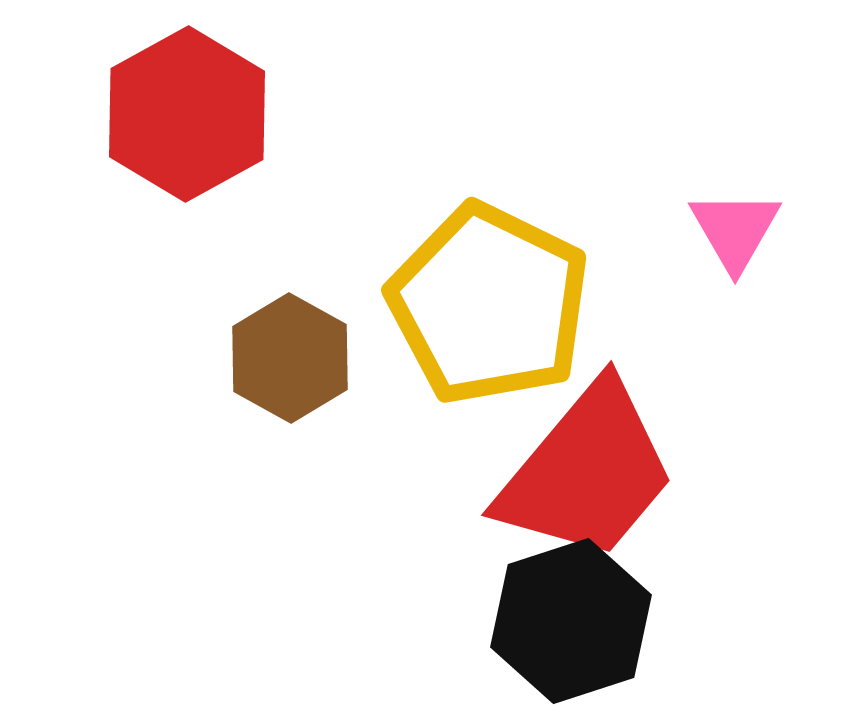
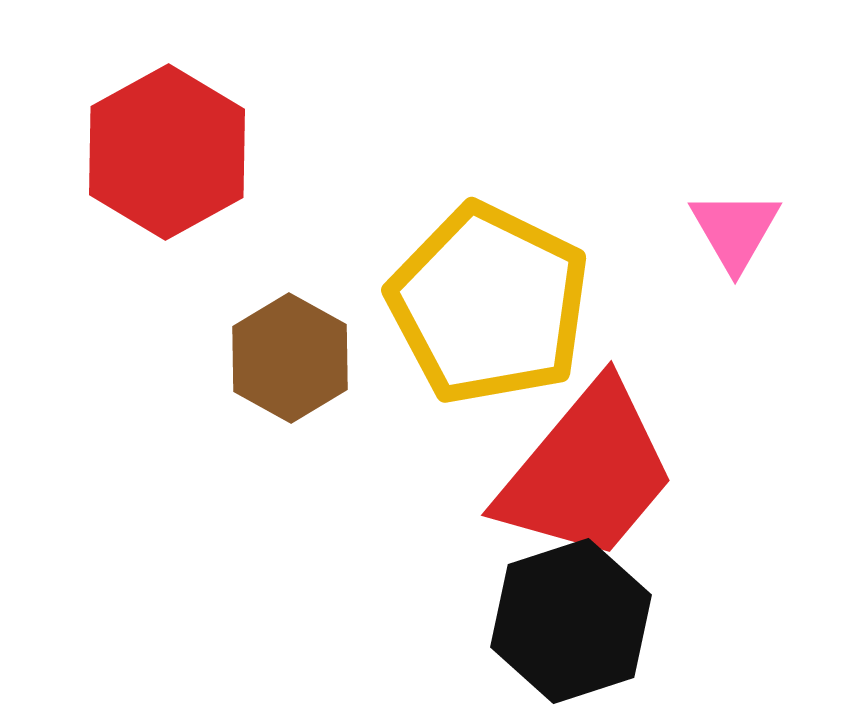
red hexagon: moved 20 px left, 38 px down
